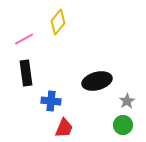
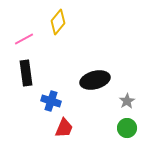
black ellipse: moved 2 px left, 1 px up
blue cross: rotated 12 degrees clockwise
green circle: moved 4 px right, 3 px down
